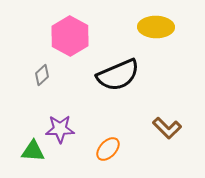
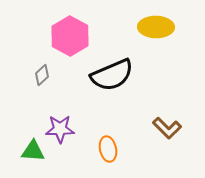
black semicircle: moved 6 px left
orange ellipse: rotated 55 degrees counterclockwise
